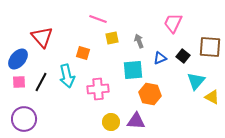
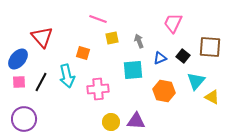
orange hexagon: moved 14 px right, 3 px up
